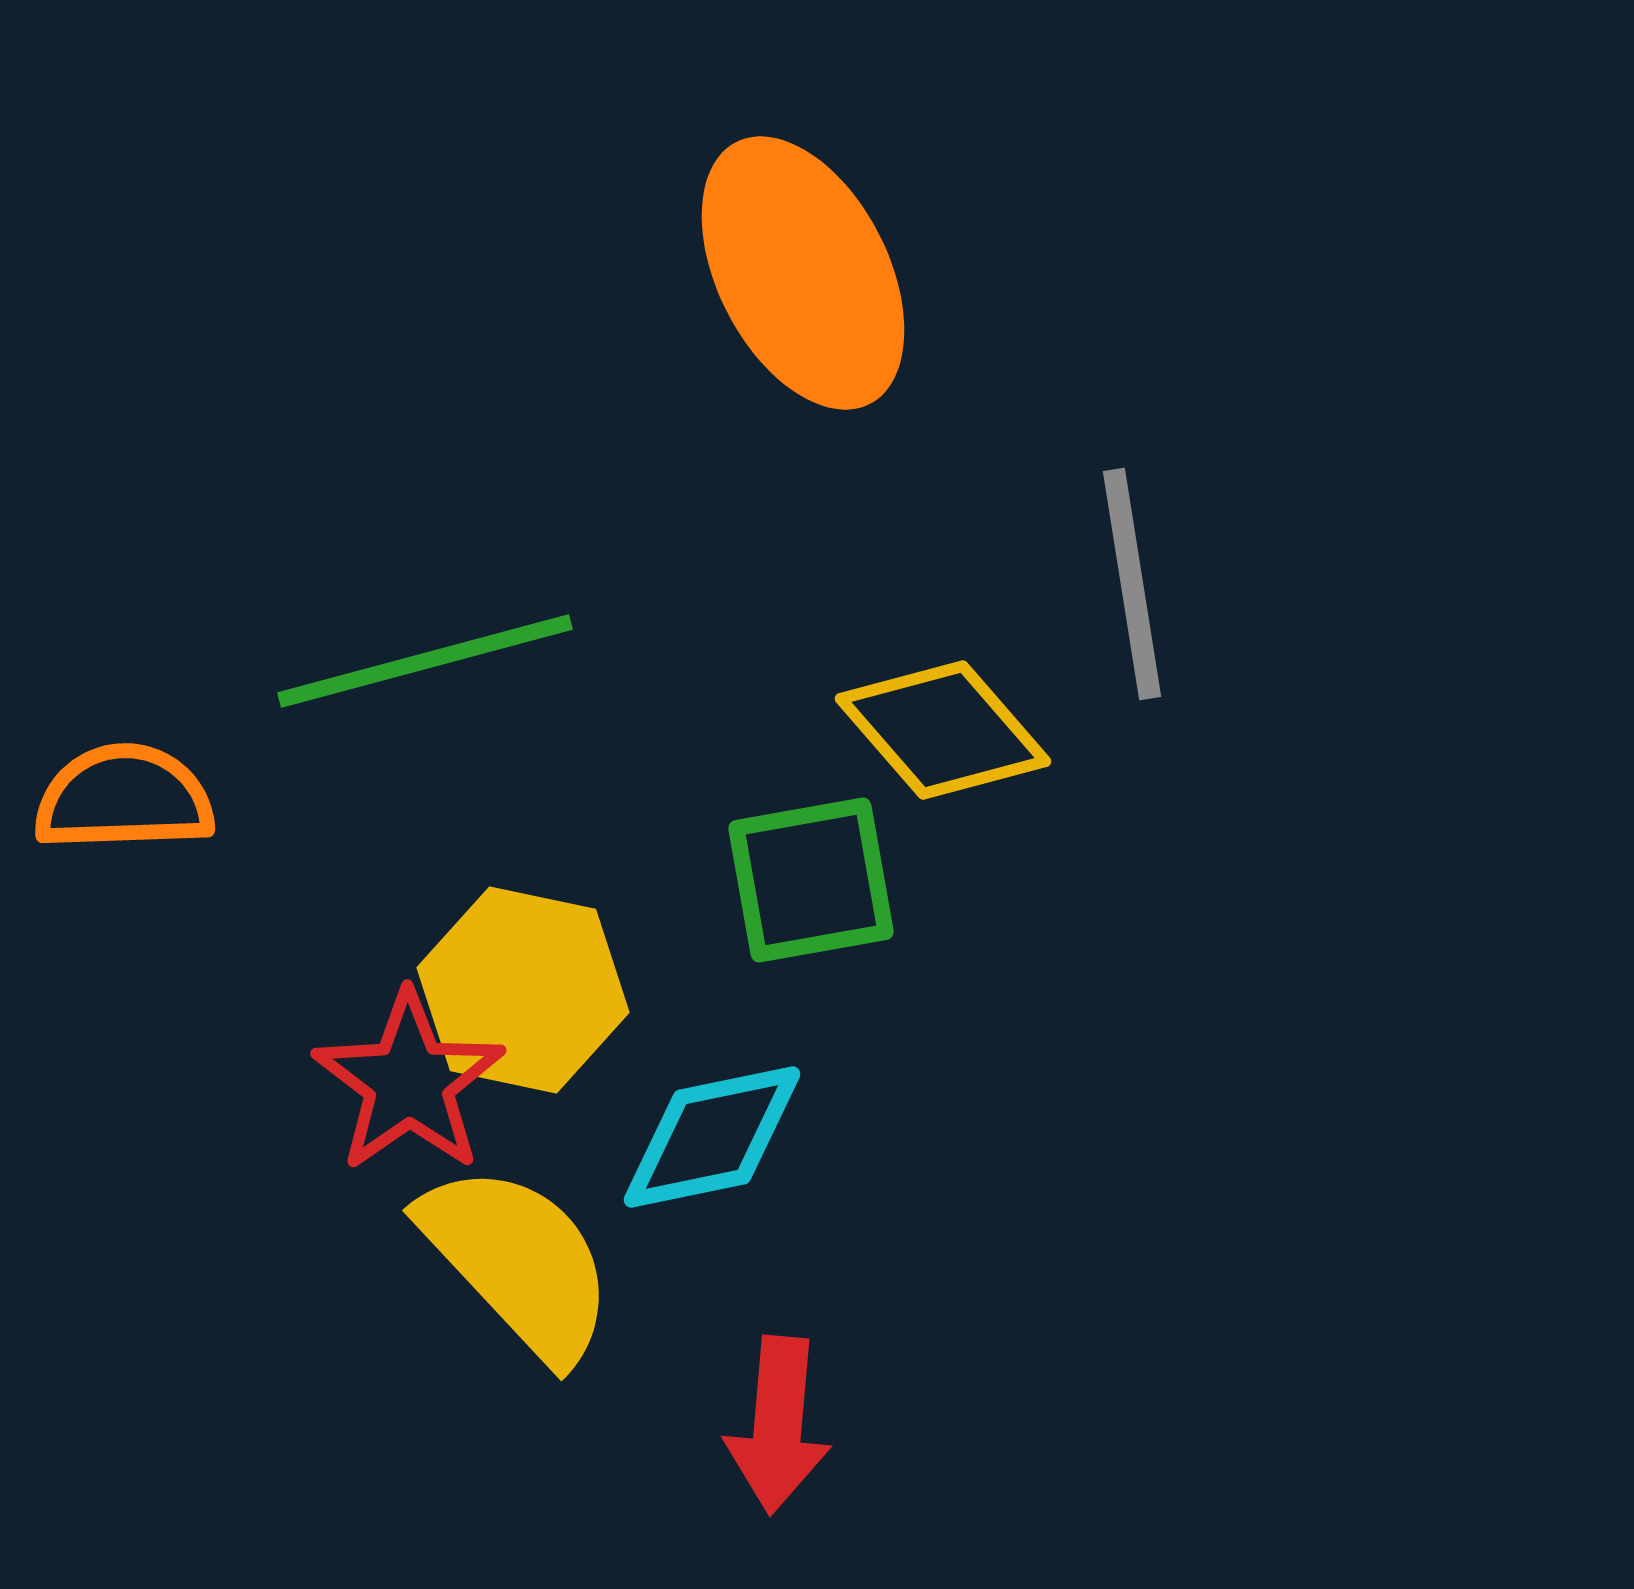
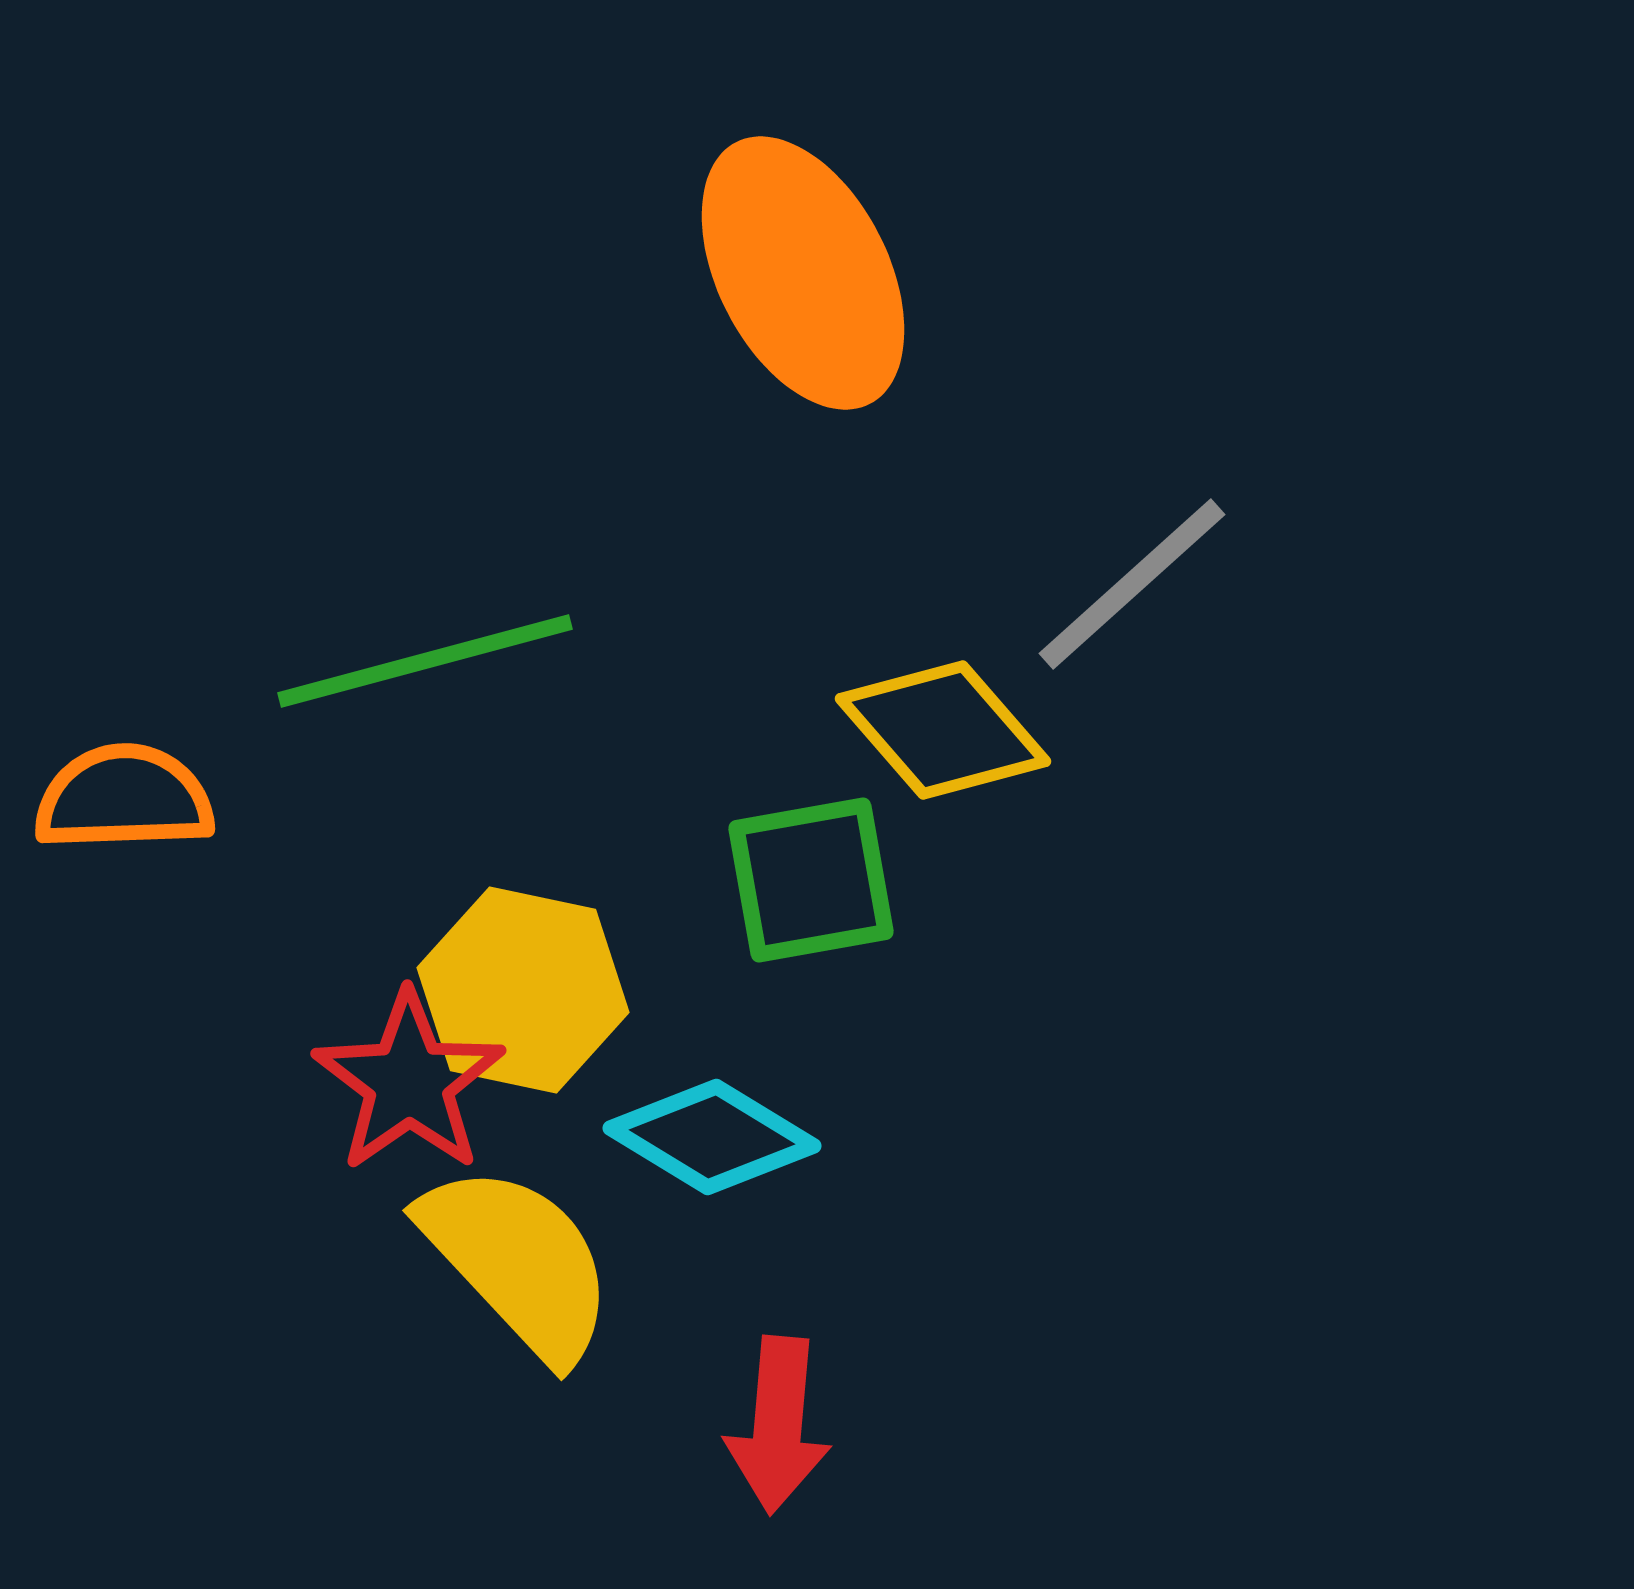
gray line: rotated 57 degrees clockwise
cyan diamond: rotated 43 degrees clockwise
